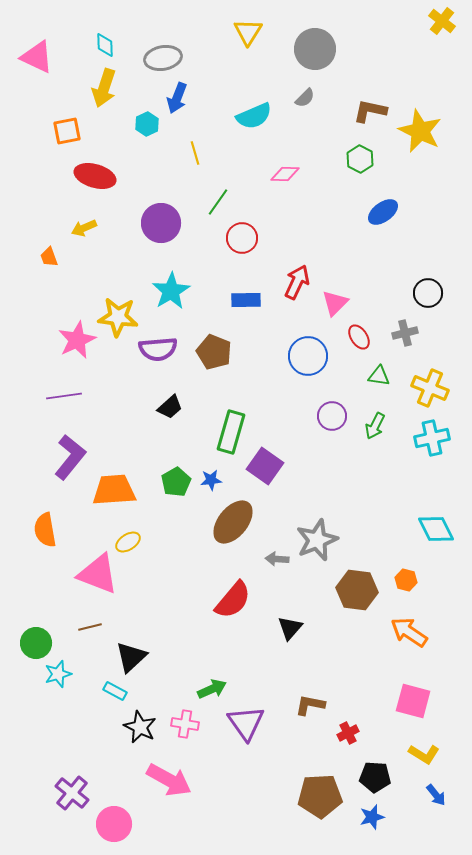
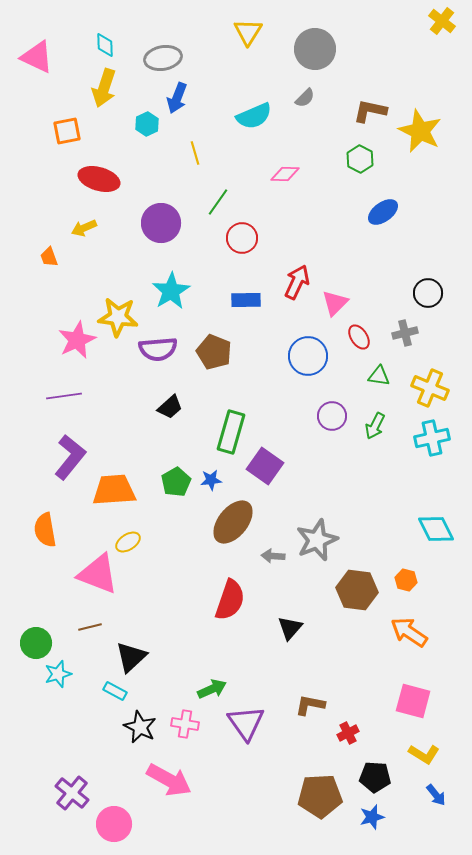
red ellipse at (95, 176): moved 4 px right, 3 px down
gray arrow at (277, 559): moved 4 px left, 3 px up
red semicircle at (233, 600): moved 3 px left; rotated 21 degrees counterclockwise
